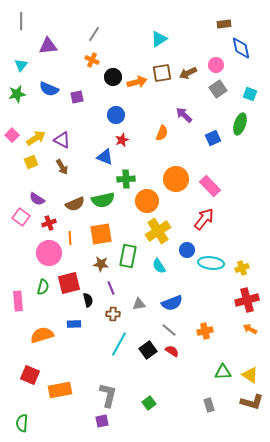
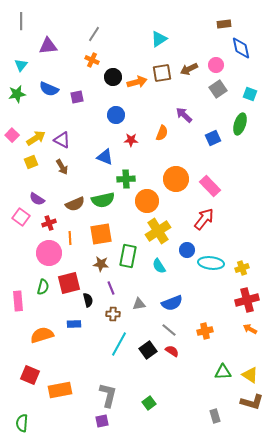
brown arrow at (188, 73): moved 1 px right, 4 px up
red star at (122, 140): moved 9 px right; rotated 24 degrees clockwise
gray rectangle at (209, 405): moved 6 px right, 11 px down
